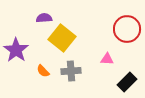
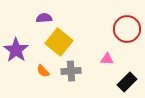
yellow square: moved 3 px left, 4 px down
